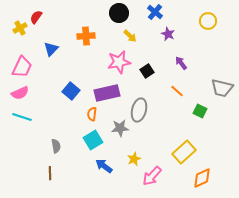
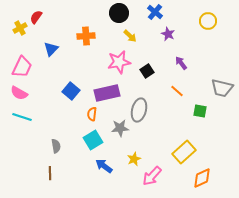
pink semicircle: moved 1 px left; rotated 54 degrees clockwise
green square: rotated 16 degrees counterclockwise
